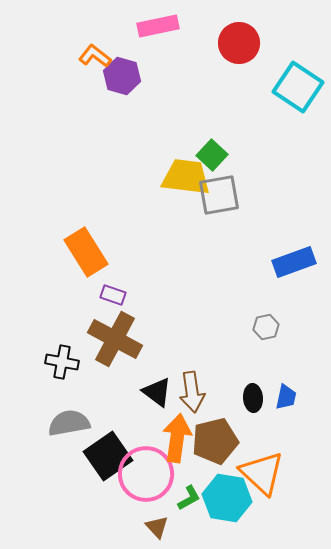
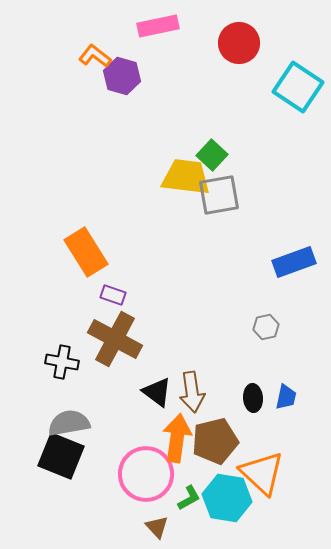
black square: moved 47 px left; rotated 33 degrees counterclockwise
